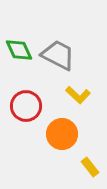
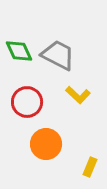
green diamond: moved 1 px down
red circle: moved 1 px right, 4 px up
orange circle: moved 16 px left, 10 px down
yellow rectangle: rotated 60 degrees clockwise
